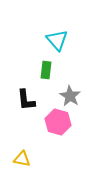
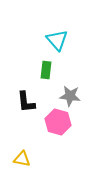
gray star: rotated 25 degrees counterclockwise
black L-shape: moved 2 px down
